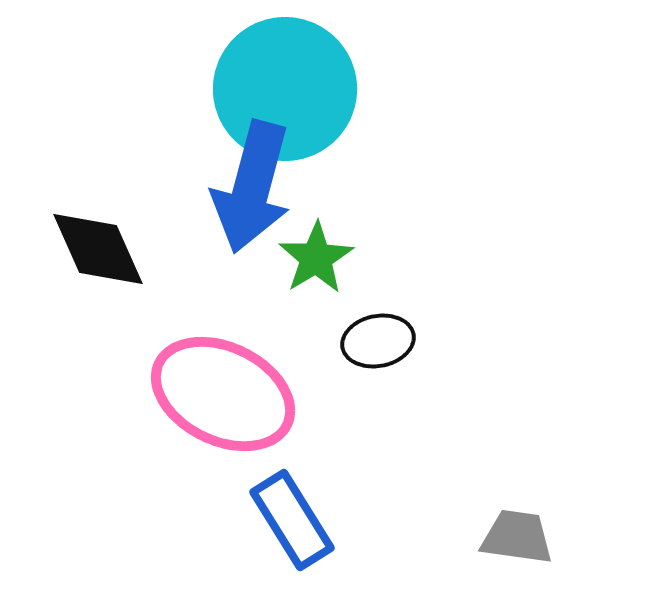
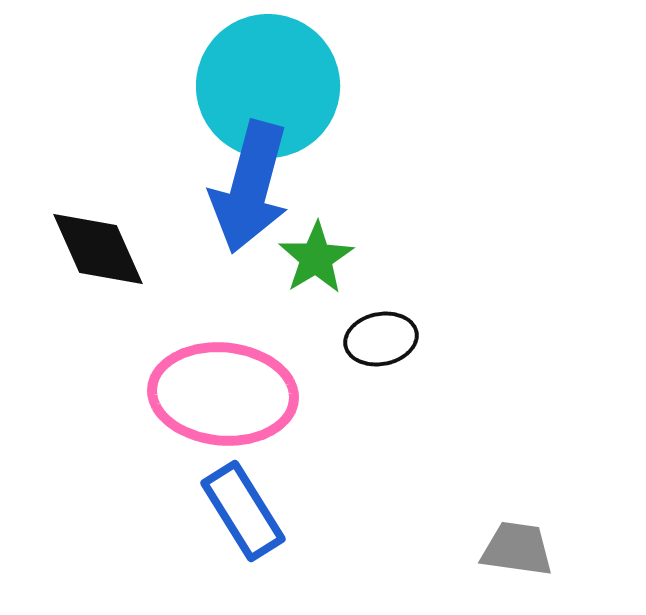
cyan circle: moved 17 px left, 3 px up
blue arrow: moved 2 px left
black ellipse: moved 3 px right, 2 px up
pink ellipse: rotated 21 degrees counterclockwise
blue rectangle: moved 49 px left, 9 px up
gray trapezoid: moved 12 px down
